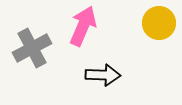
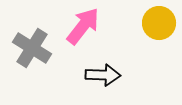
pink arrow: rotated 15 degrees clockwise
gray cross: rotated 30 degrees counterclockwise
